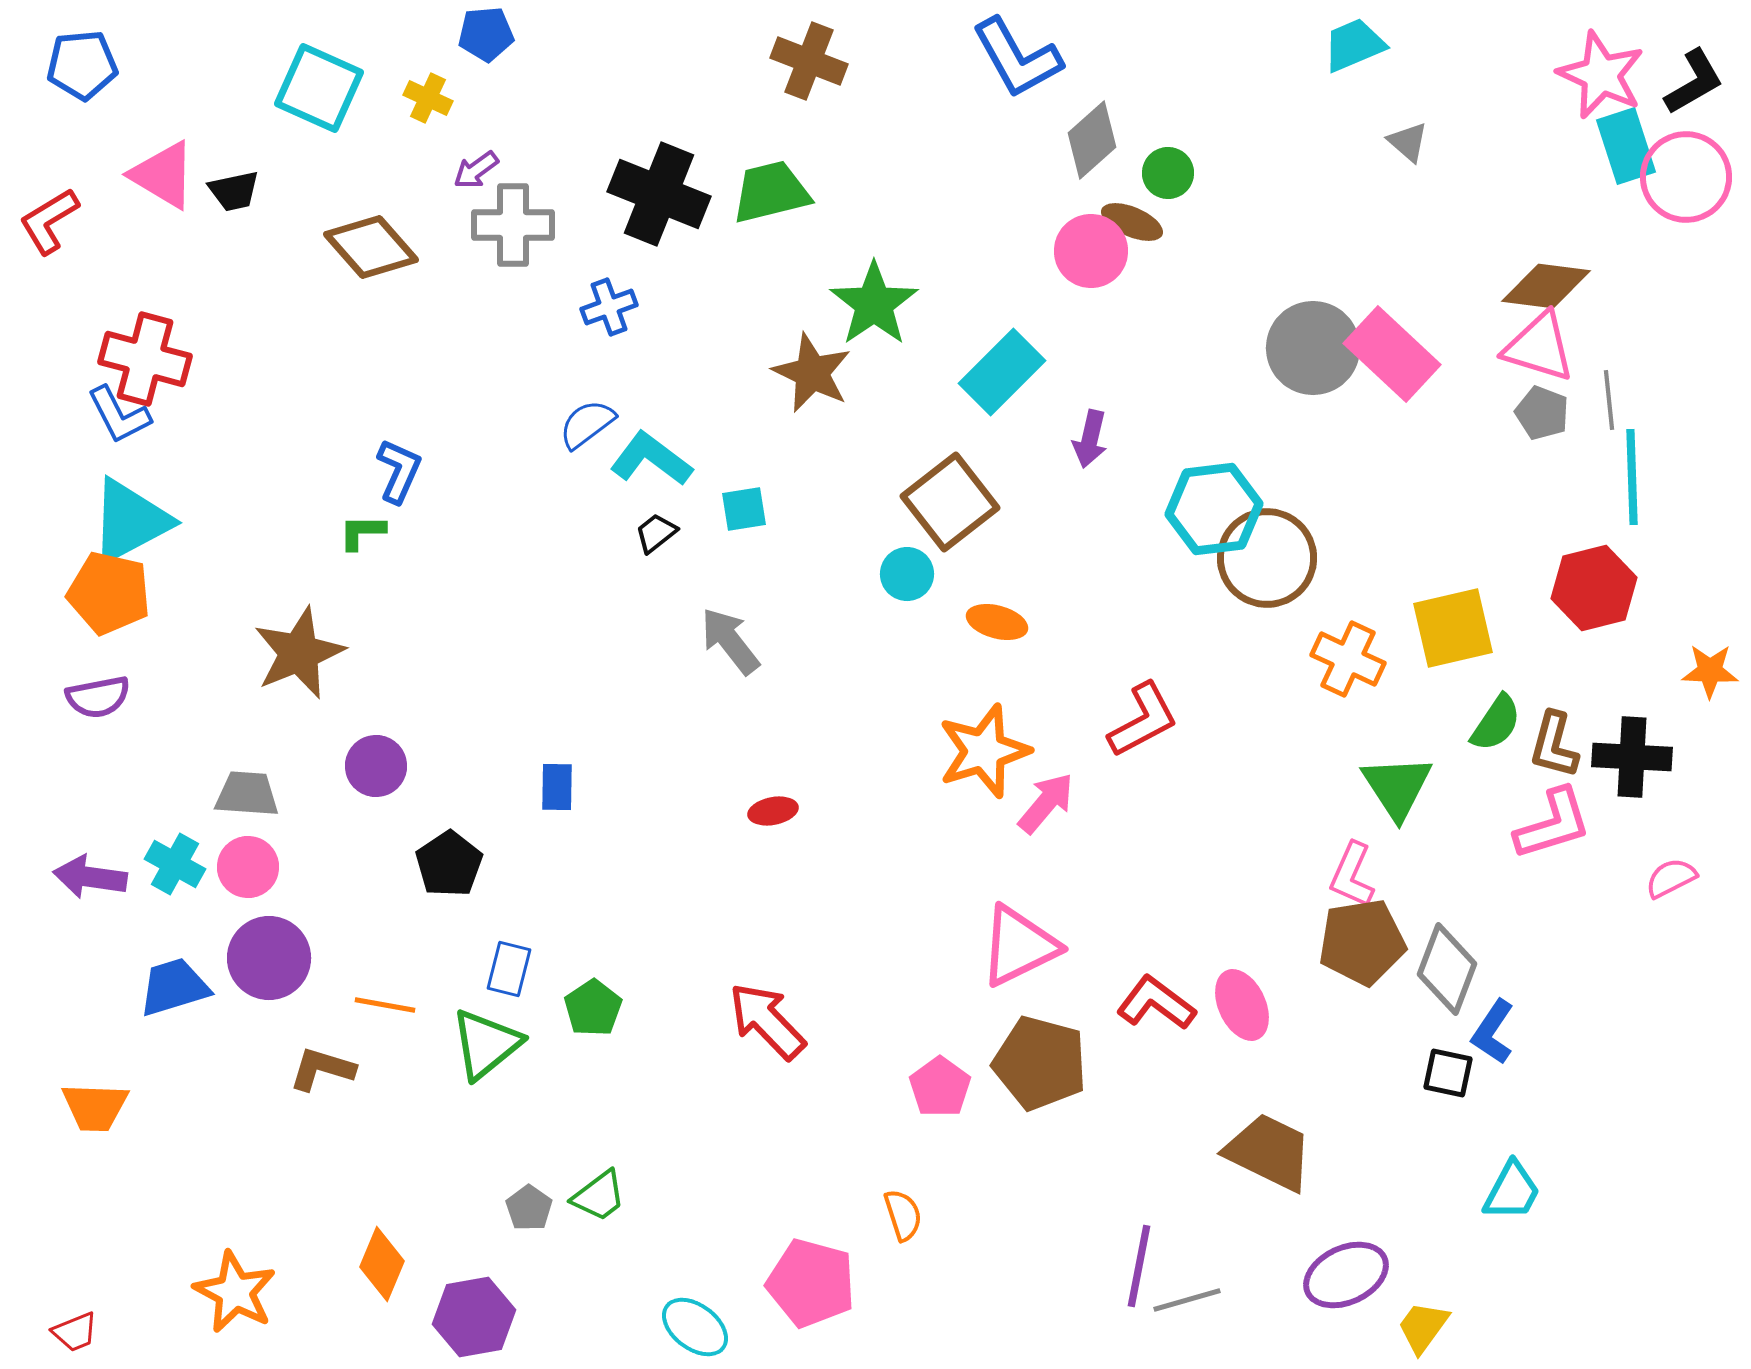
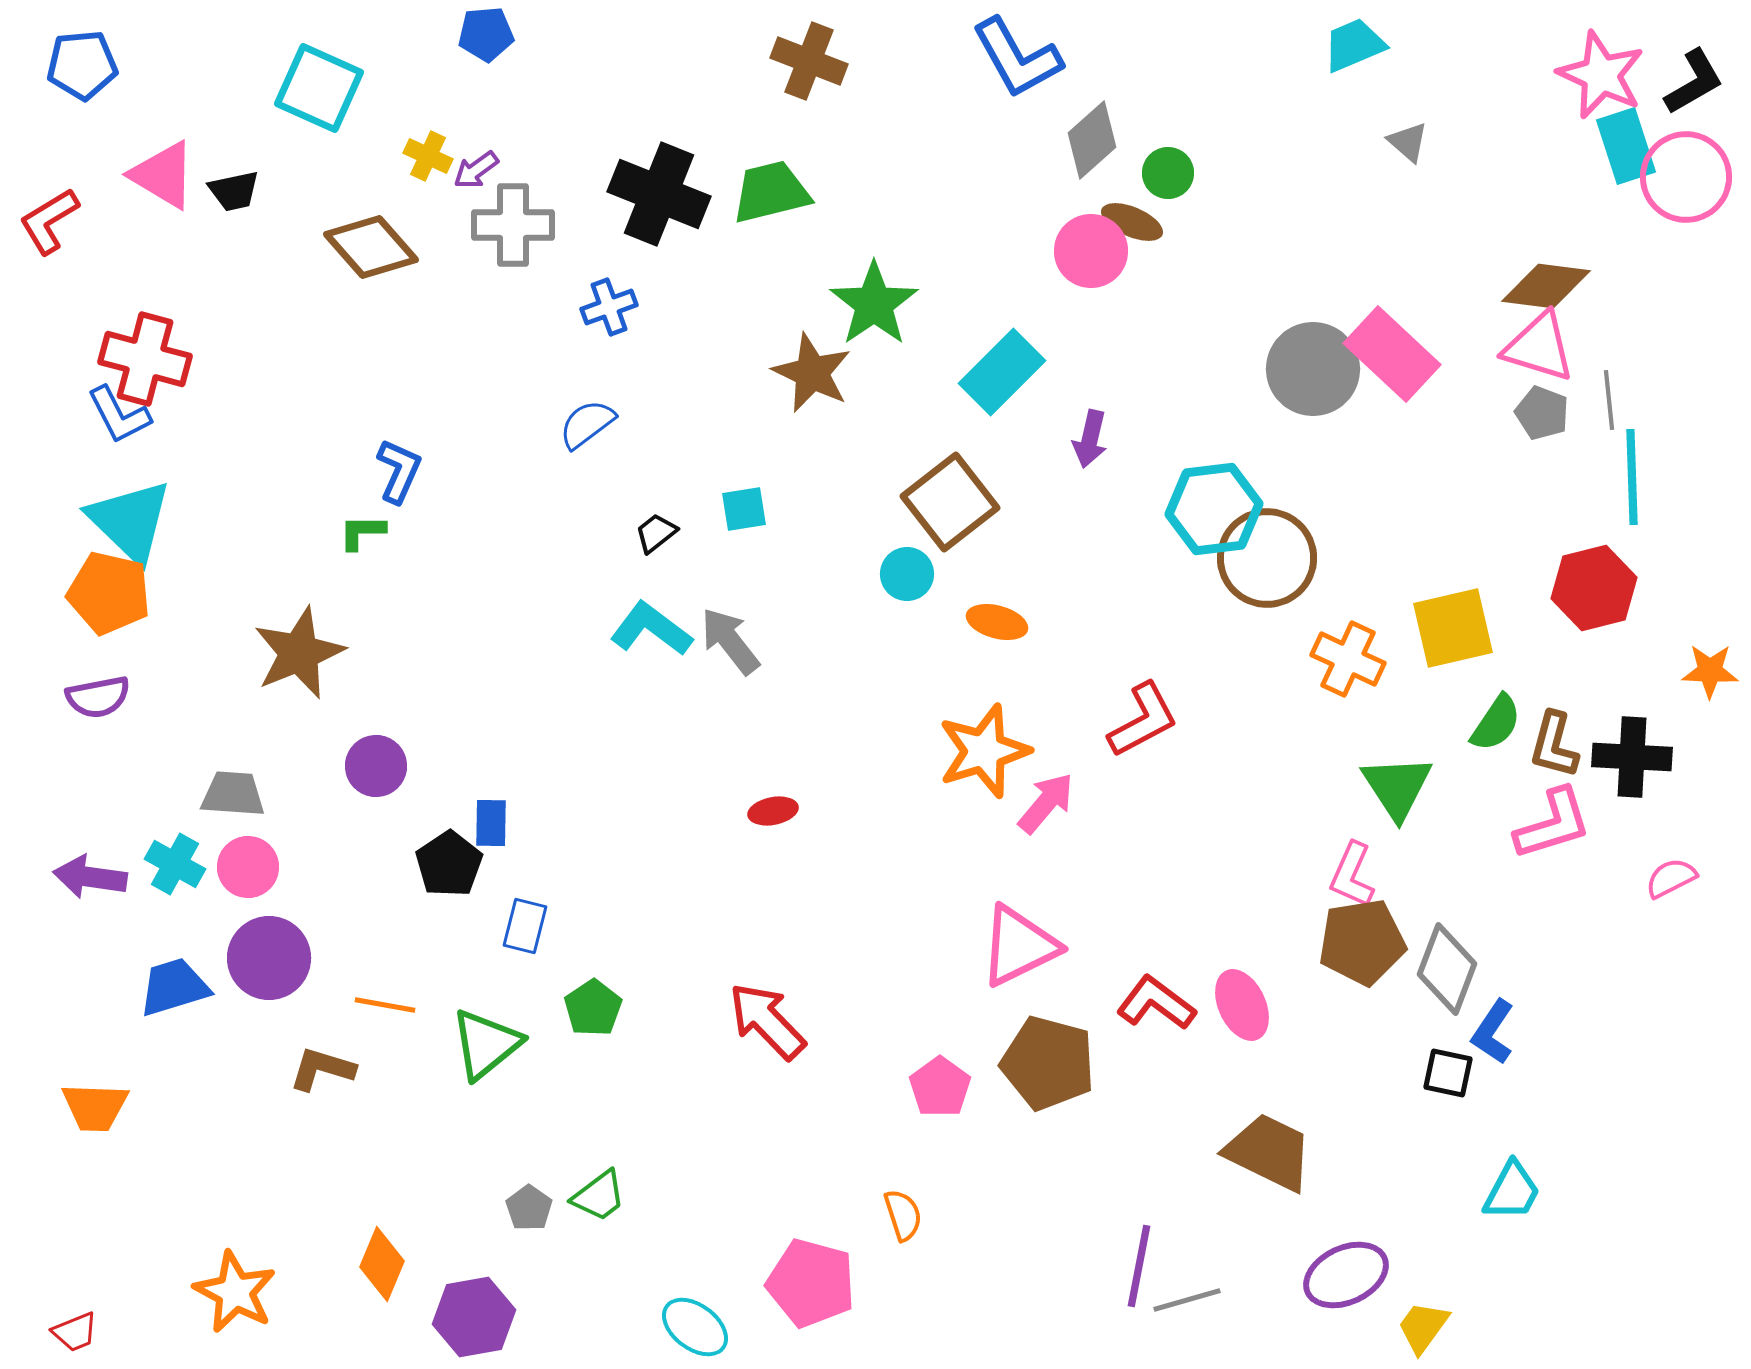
yellow cross at (428, 98): moved 58 px down
gray circle at (1313, 348): moved 21 px down
cyan L-shape at (651, 459): moved 170 px down
cyan triangle at (130, 521): rotated 48 degrees counterclockwise
blue rectangle at (557, 787): moved 66 px left, 36 px down
gray trapezoid at (247, 794): moved 14 px left
blue rectangle at (509, 969): moved 16 px right, 43 px up
brown pentagon at (1040, 1063): moved 8 px right
